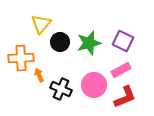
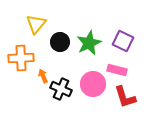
yellow triangle: moved 5 px left
green star: rotated 10 degrees counterclockwise
pink rectangle: moved 4 px left; rotated 42 degrees clockwise
orange arrow: moved 4 px right, 1 px down
pink circle: moved 1 px left, 1 px up
red L-shape: rotated 95 degrees clockwise
